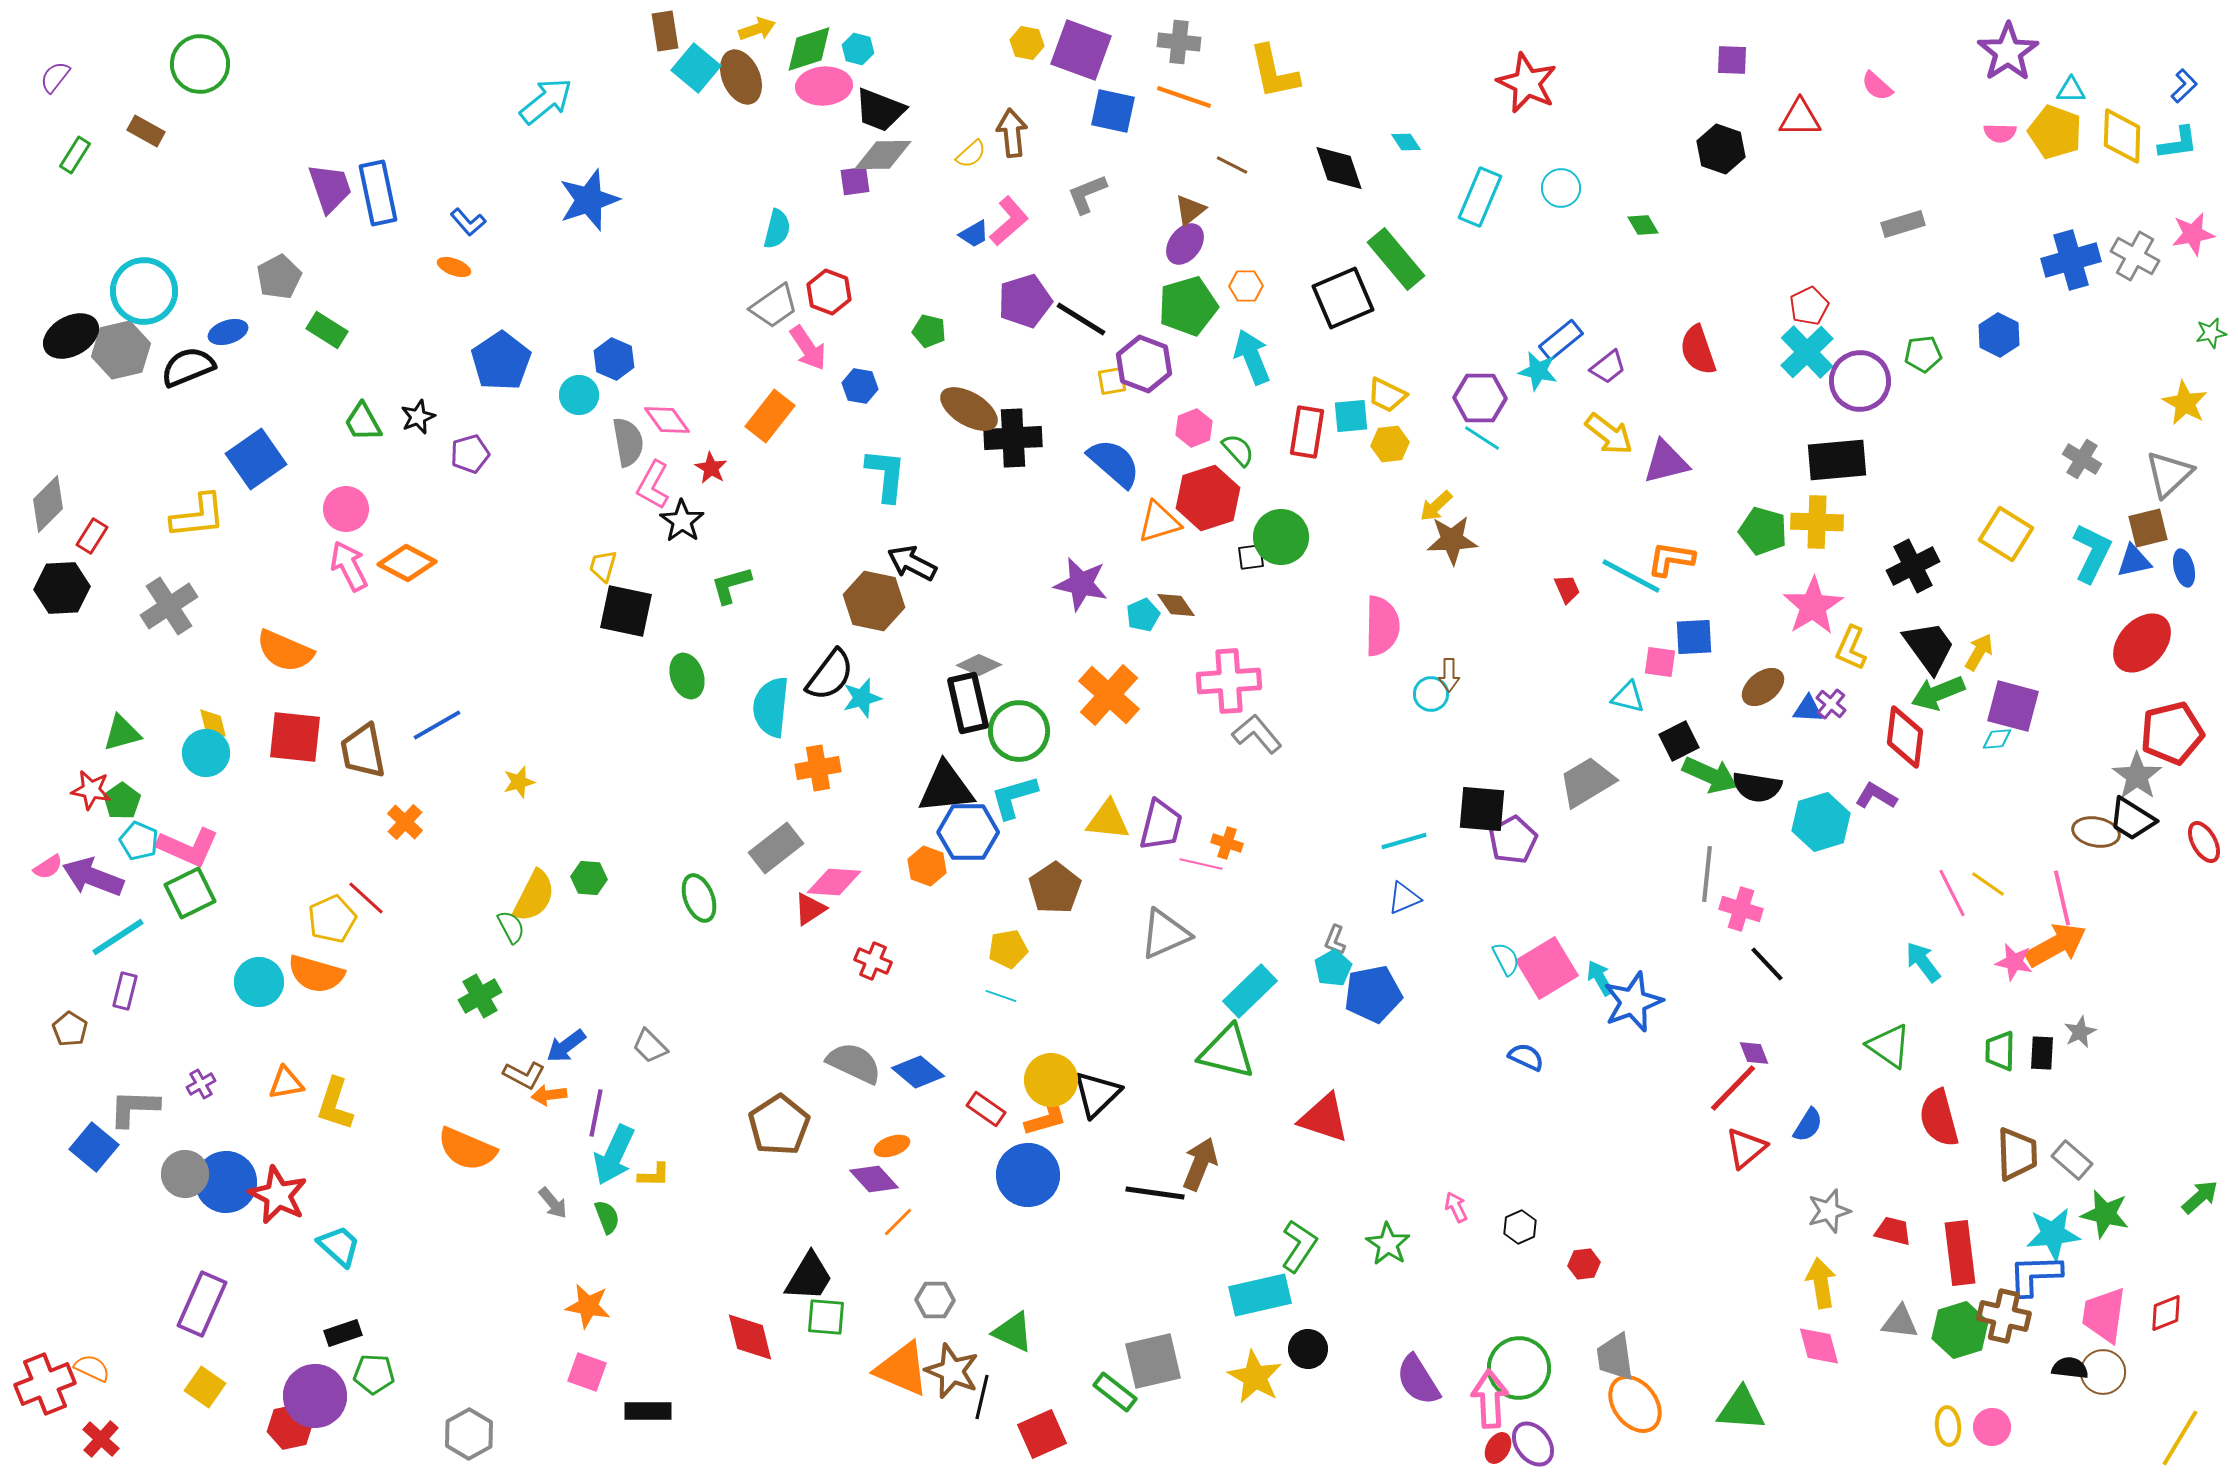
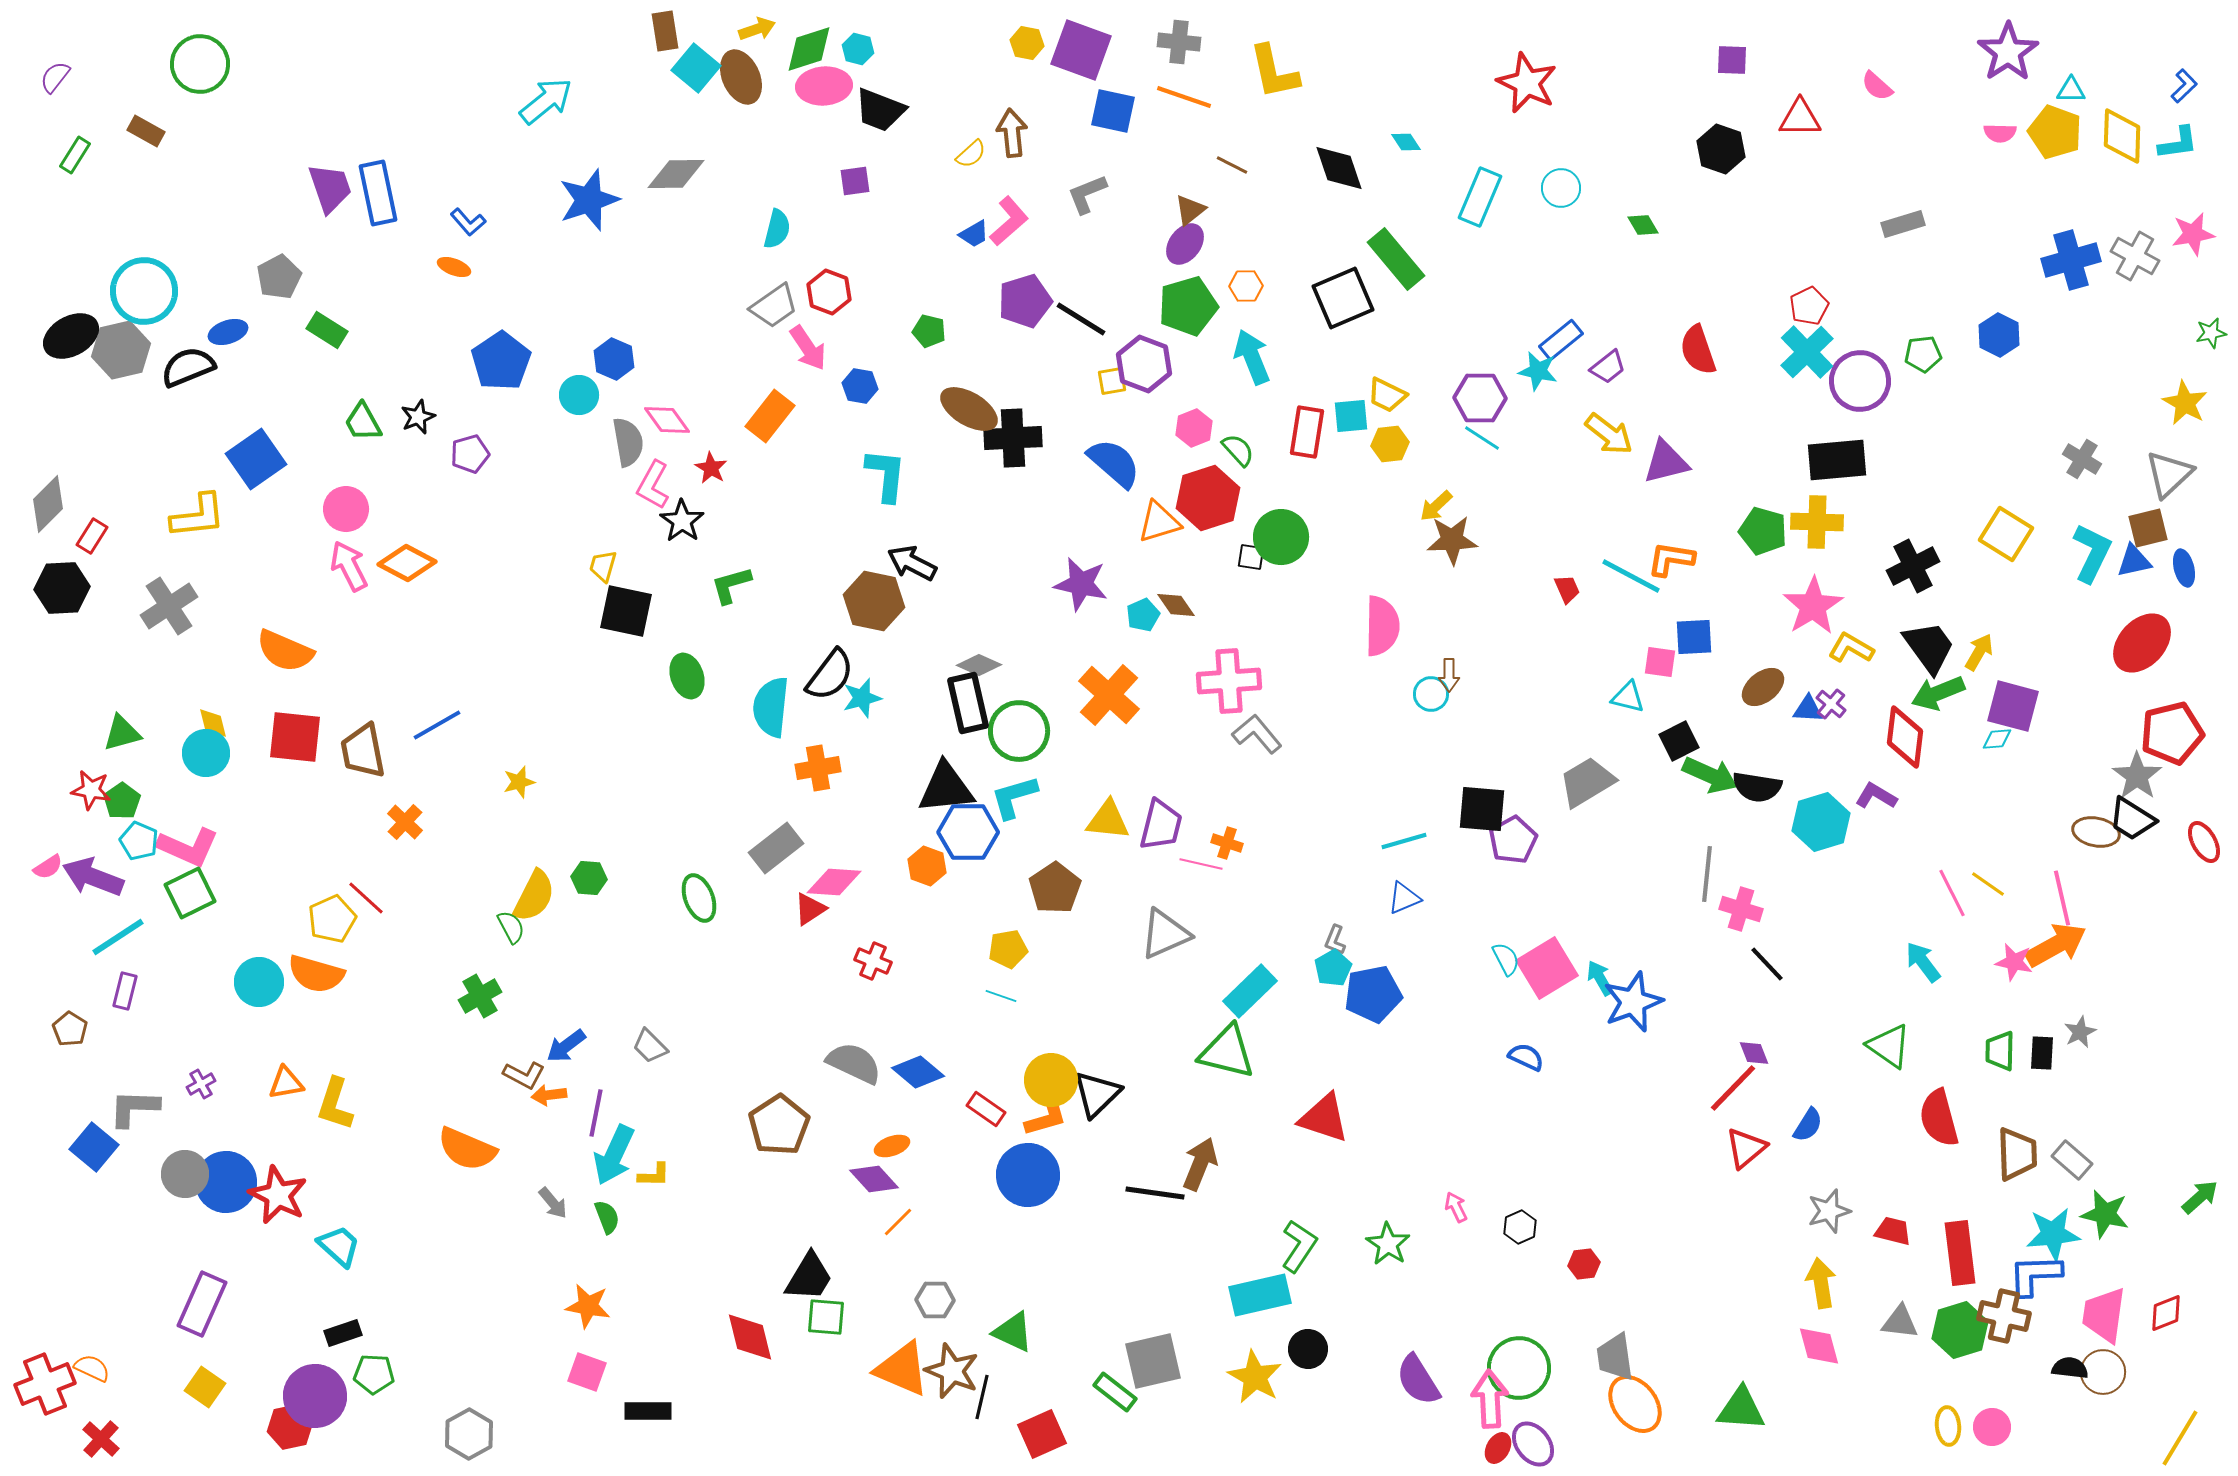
gray diamond at (883, 155): moved 207 px left, 19 px down
black square at (1251, 557): rotated 16 degrees clockwise
yellow L-shape at (1851, 648): rotated 96 degrees clockwise
